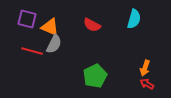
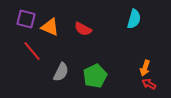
purple square: moved 1 px left
red semicircle: moved 9 px left, 4 px down
gray semicircle: moved 7 px right, 28 px down
red line: rotated 35 degrees clockwise
red arrow: moved 2 px right
